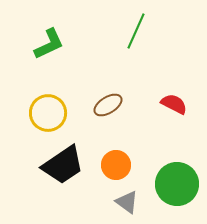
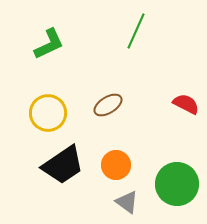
red semicircle: moved 12 px right
